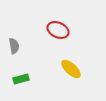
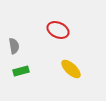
green rectangle: moved 8 px up
